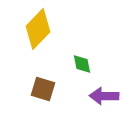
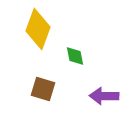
yellow diamond: rotated 24 degrees counterclockwise
green diamond: moved 7 px left, 8 px up
